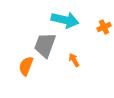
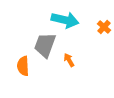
orange cross: rotated 24 degrees counterclockwise
orange arrow: moved 5 px left
orange semicircle: moved 3 px left; rotated 24 degrees counterclockwise
